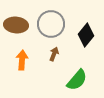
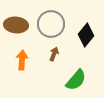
green semicircle: moved 1 px left
